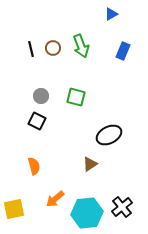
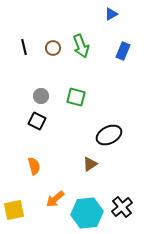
black line: moved 7 px left, 2 px up
yellow square: moved 1 px down
